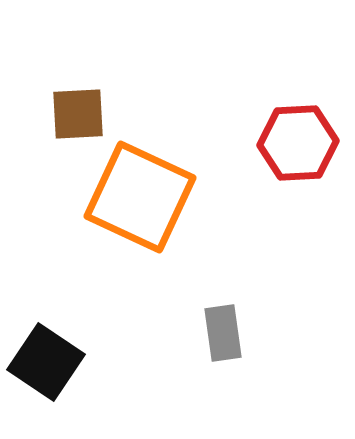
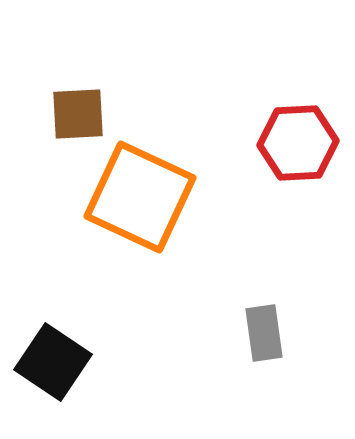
gray rectangle: moved 41 px right
black square: moved 7 px right
